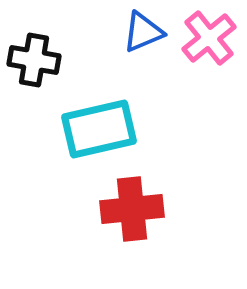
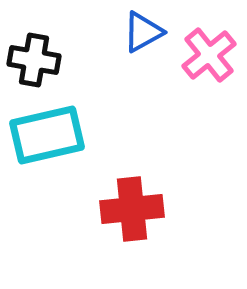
blue triangle: rotated 6 degrees counterclockwise
pink cross: moved 17 px down
cyan rectangle: moved 52 px left, 6 px down
